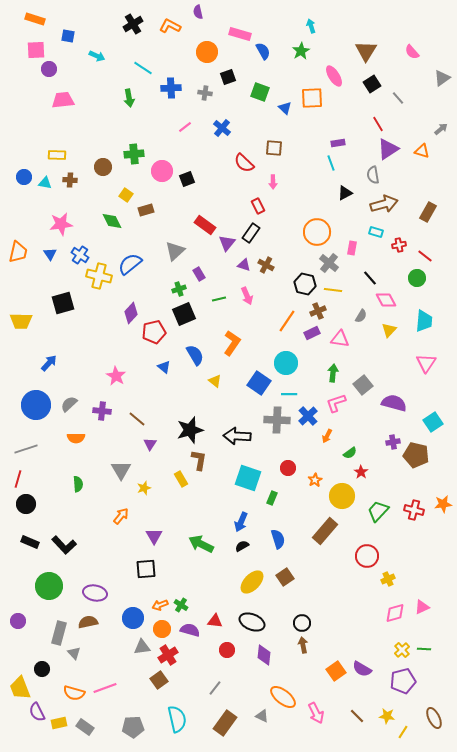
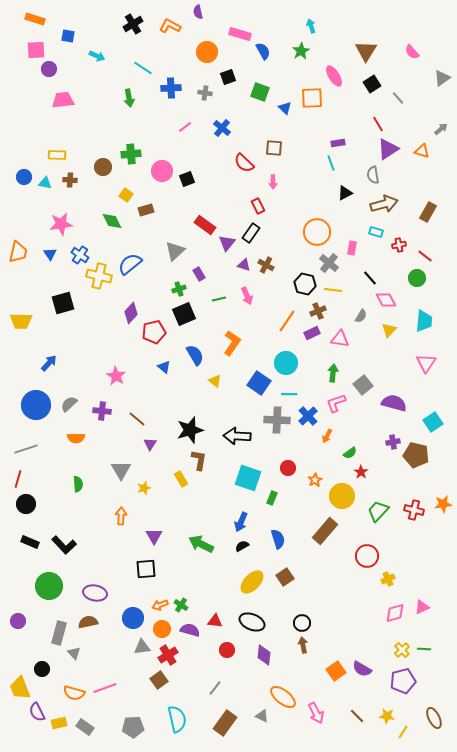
green cross at (134, 154): moved 3 px left
orange arrow at (121, 516): rotated 36 degrees counterclockwise
